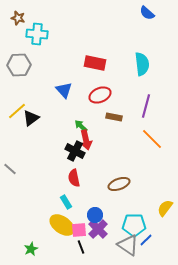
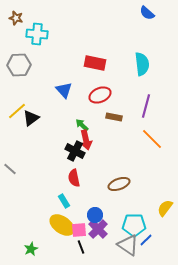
brown star: moved 2 px left
green arrow: moved 1 px right, 1 px up
cyan rectangle: moved 2 px left, 1 px up
